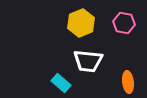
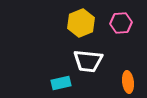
pink hexagon: moved 3 px left; rotated 15 degrees counterclockwise
cyan rectangle: rotated 54 degrees counterclockwise
